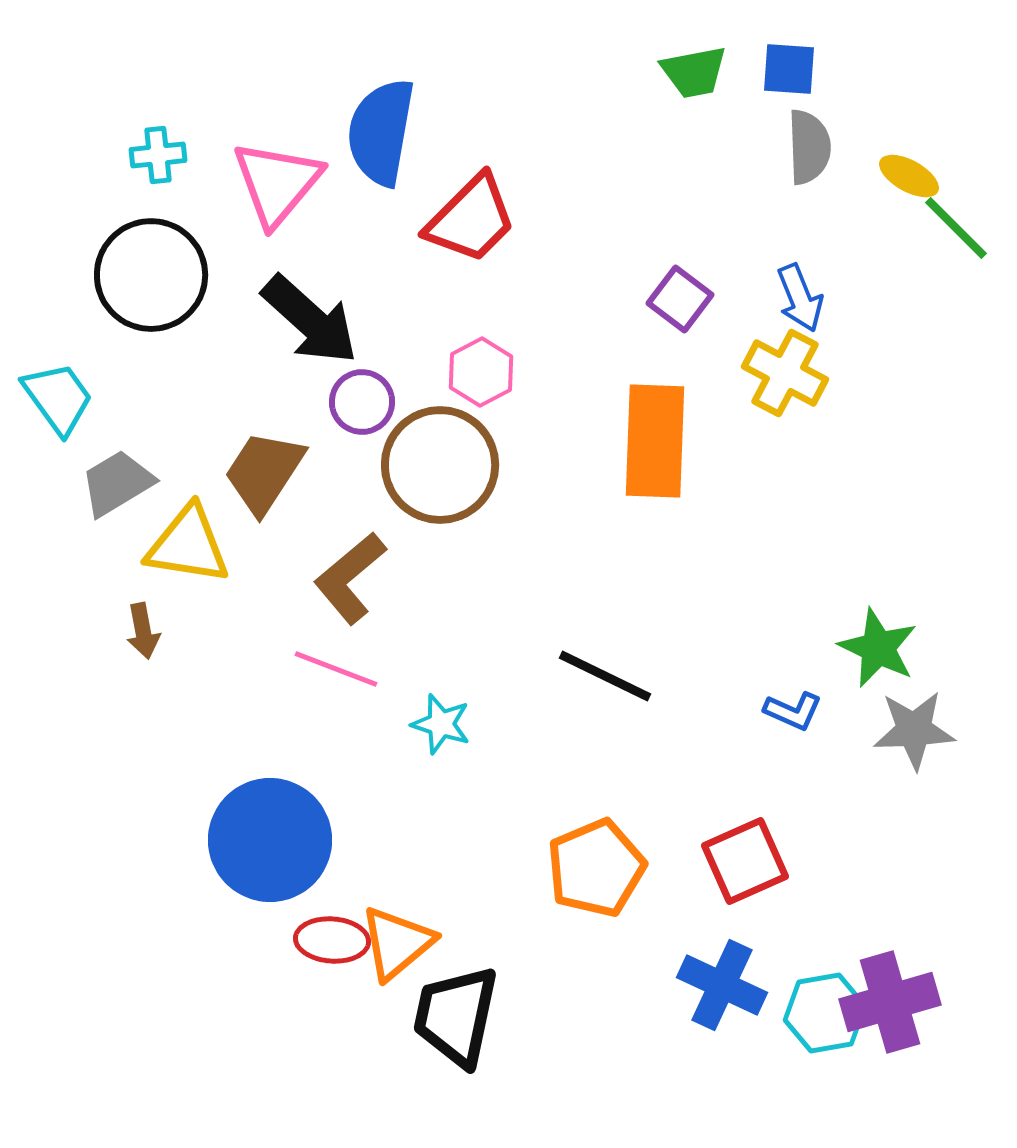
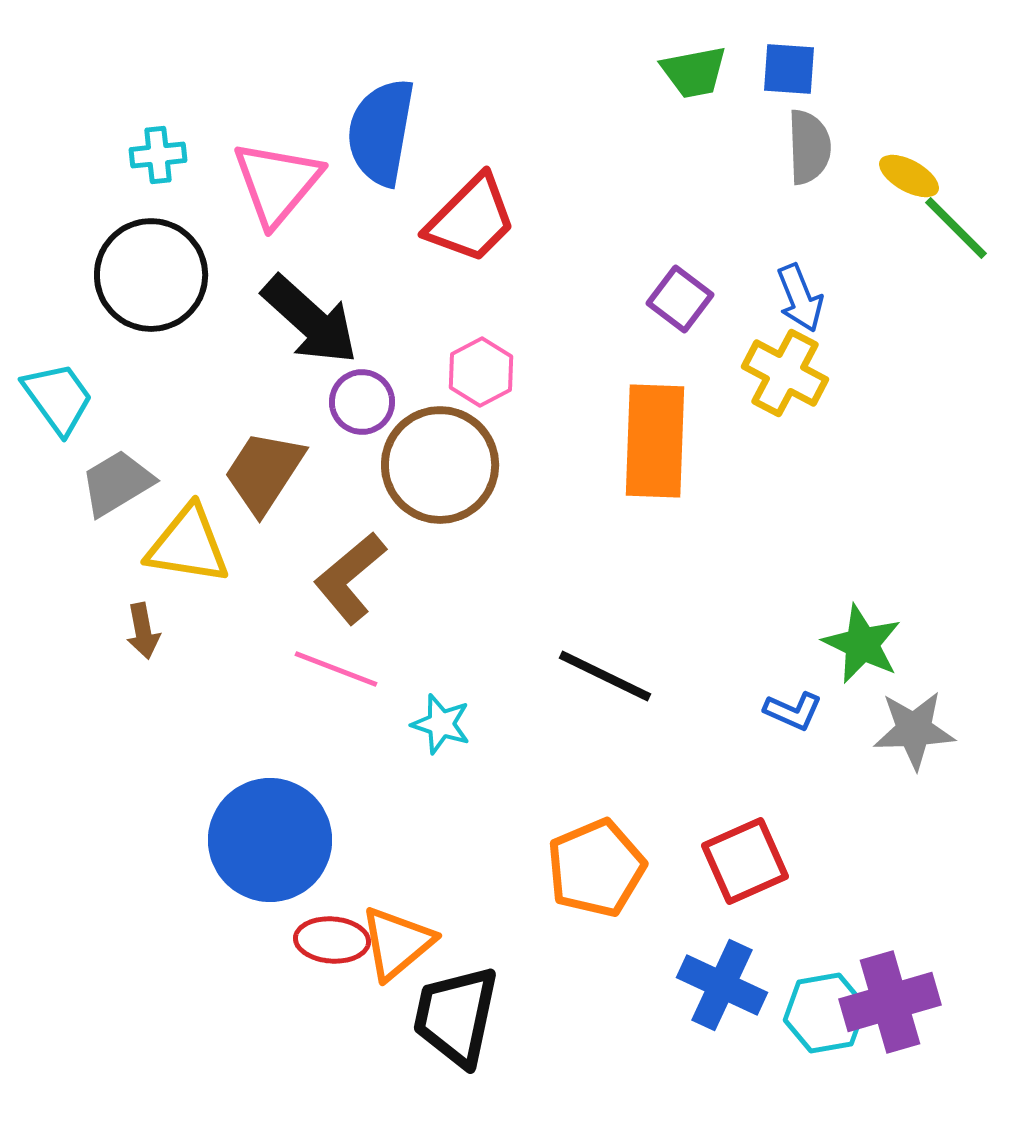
green star: moved 16 px left, 4 px up
